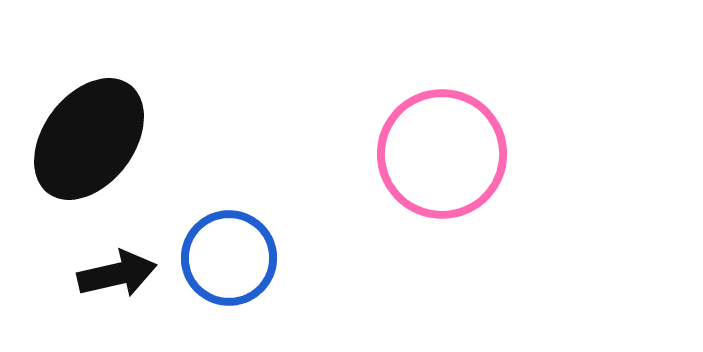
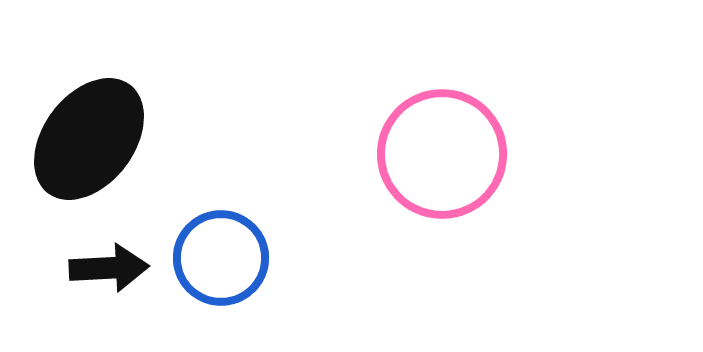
blue circle: moved 8 px left
black arrow: moved 8 px left, 6 px up; rotated 10 degrees clockwise
